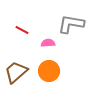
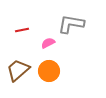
red line: rotated 40 degrees counterclockwise
pink semicircle: rotated 24 degrees counterclockwise
brown trapezoid: moved 2 px right, 2 px up
